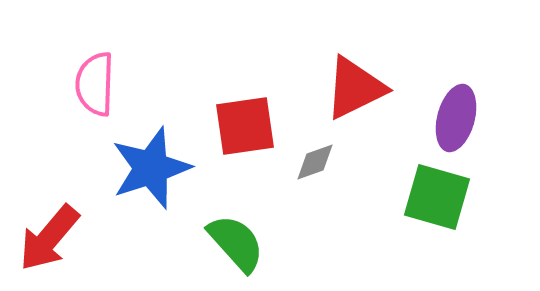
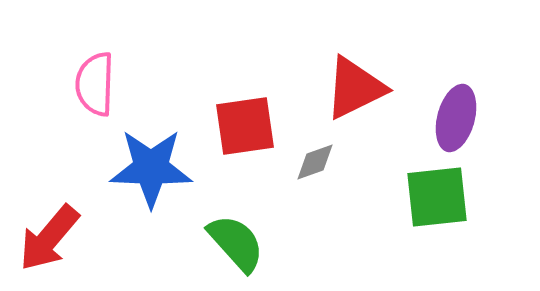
blue star: rotated 20 degrees clockwise
green square: rotated 22 degrees counterclockwise
